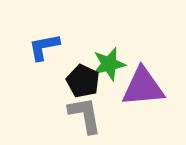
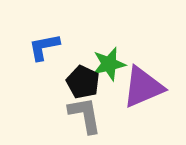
black pentagon: moved 1 px down
purple triangle: rotated 18 degrees counterclockwise
